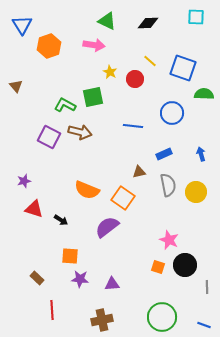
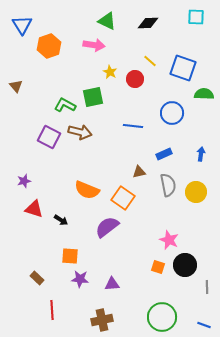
blue arrow at (201, 154): rotated 24 degrees clockwise
